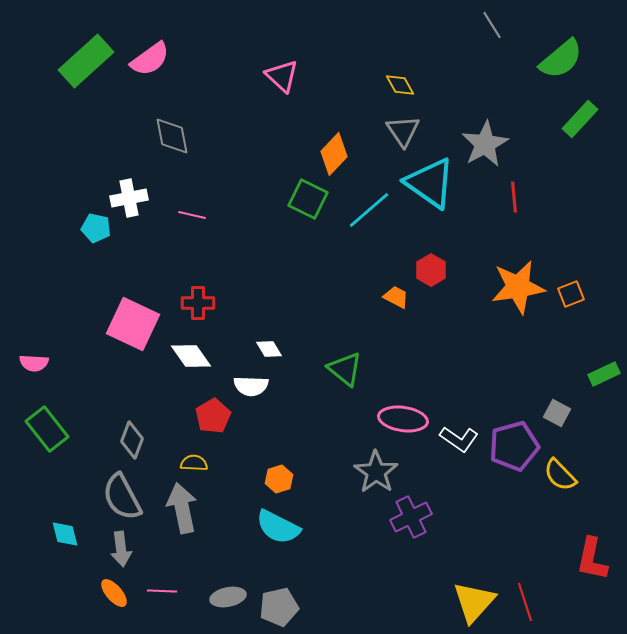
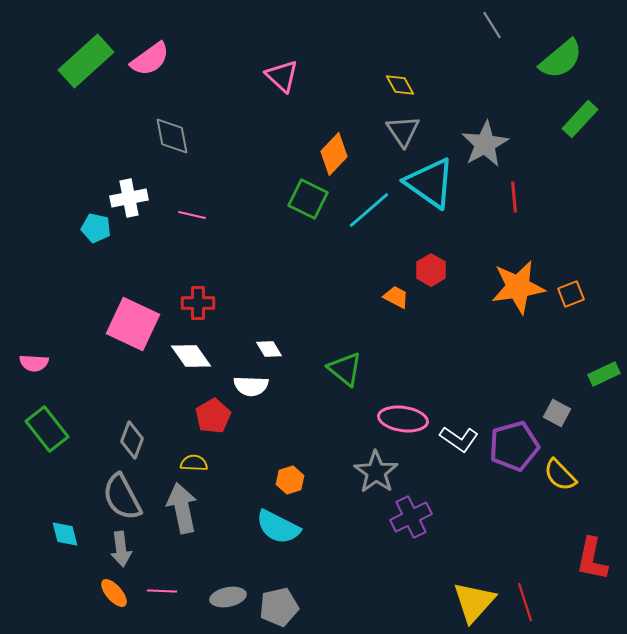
orange hexagon at (279, 479): moved 11 px right, 1 px down
